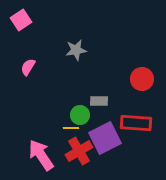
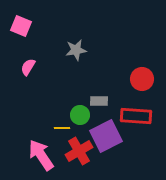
pink square: moved 6 px down; rotated 35 degrees counterclockwise
red rectangle: moved 7 px up
yellow line: moved 9 px left
purple square: moved 1 px right, 2 px up
